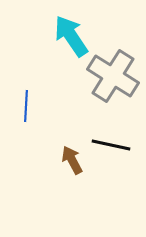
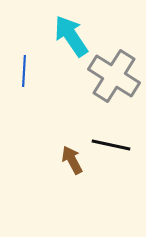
gray cross: moved 1 px right
blue line: moved 2 px left, 35 px up
